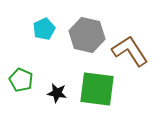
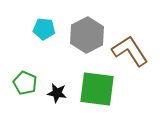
cyan pentagon: rotated 30 degrees clockwise
gray hexagon: rotated 20 degrees clockwise
green pentagon: moved 4 px right, 3 px down
